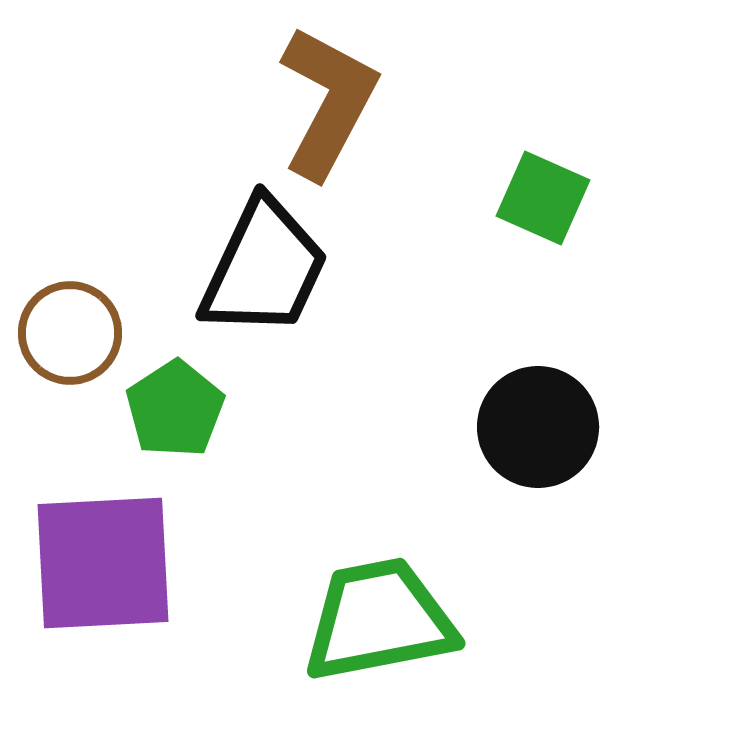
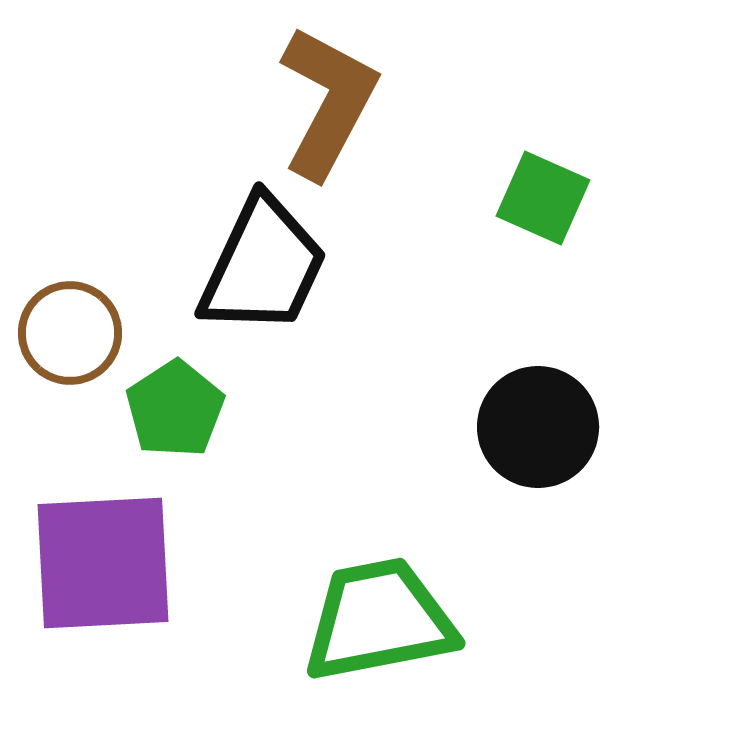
black trapezoid: moved 1 px left, 2 px up
